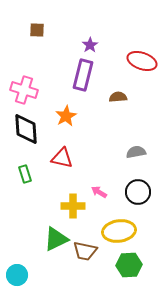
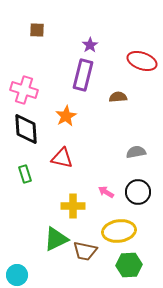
pink arrow: moved 7 px right
